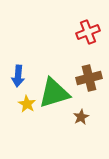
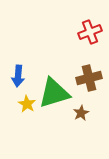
red cross: moved 2 px right
brown star: moved 4 px up
